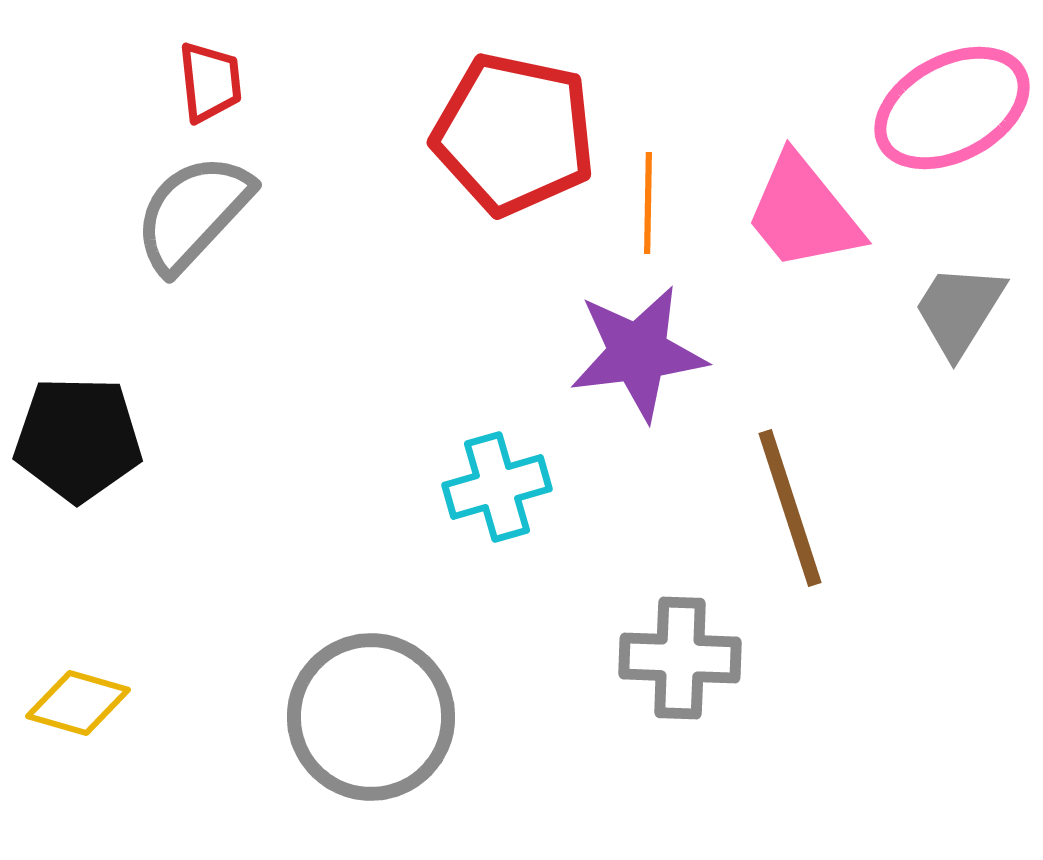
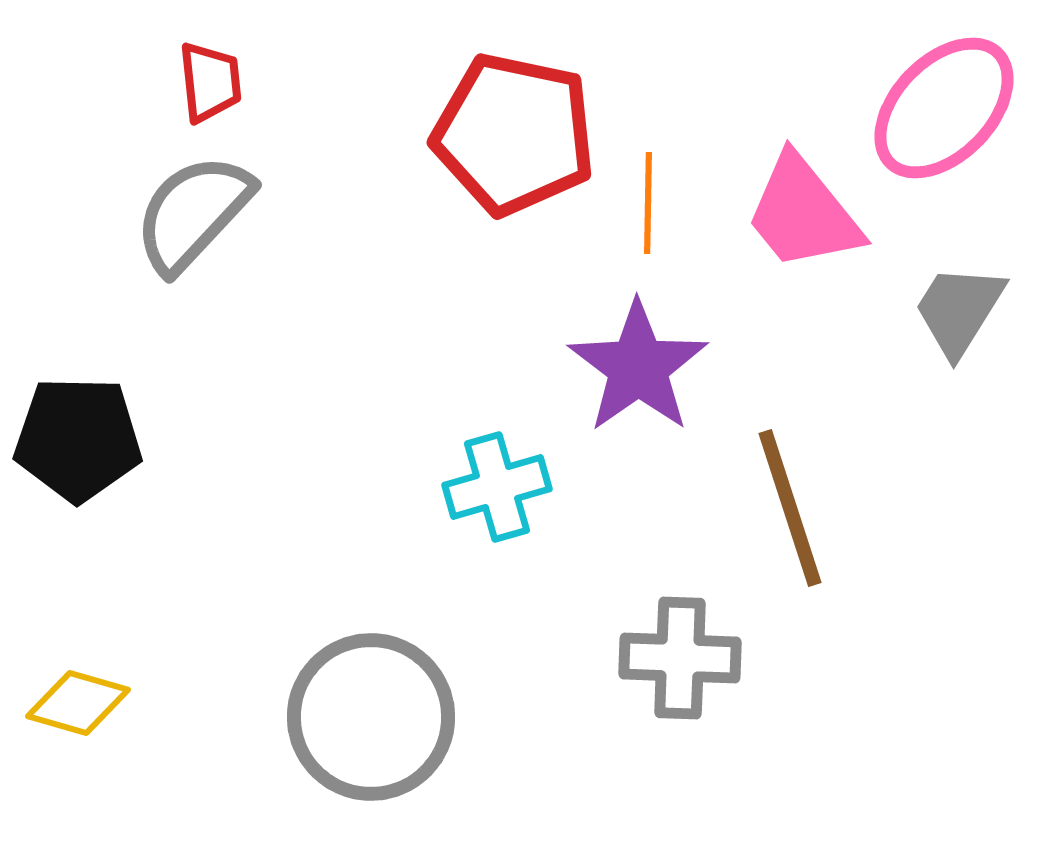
pink ellipse: moved 8 px left; rotated 18 degrees counterclockwise
purple star: moved 14 px down; rotated 28 degrees counterclockwise
